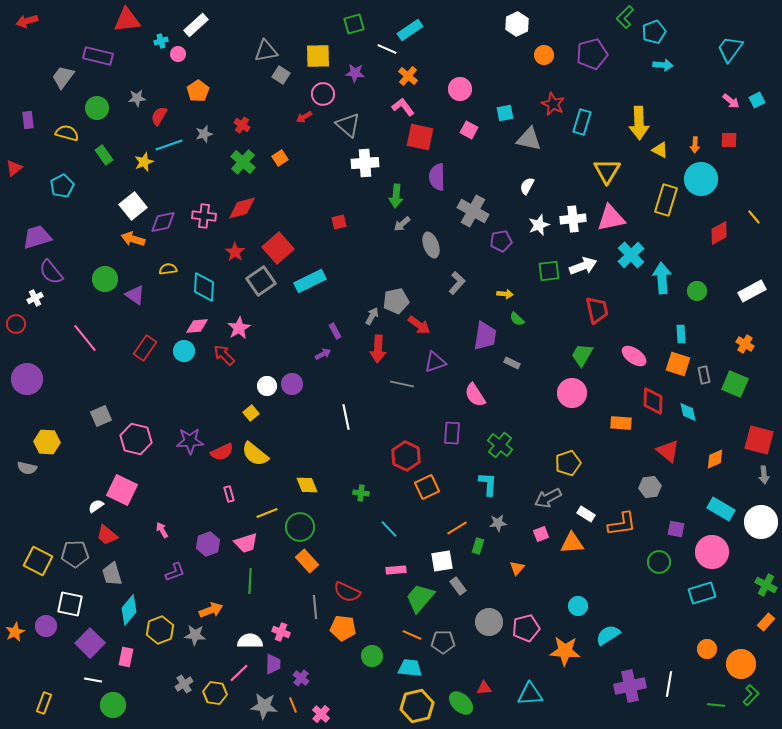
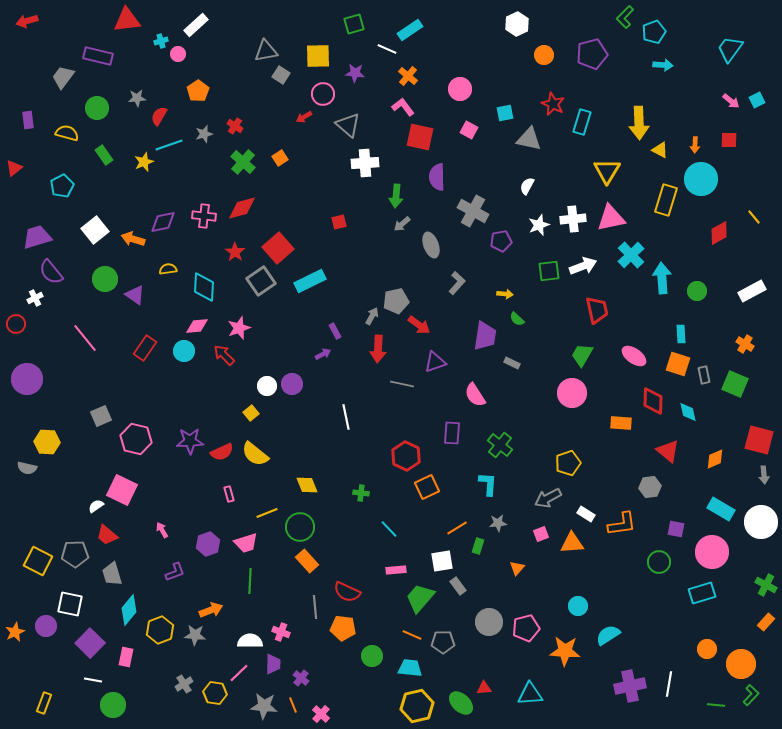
red cross at (242, 125): moved 7 px left, 1 px down
white square at (133, 206): moved 38 px left, 24 px down
pink star at (239, 328): rotated 10 degrees clockwise
